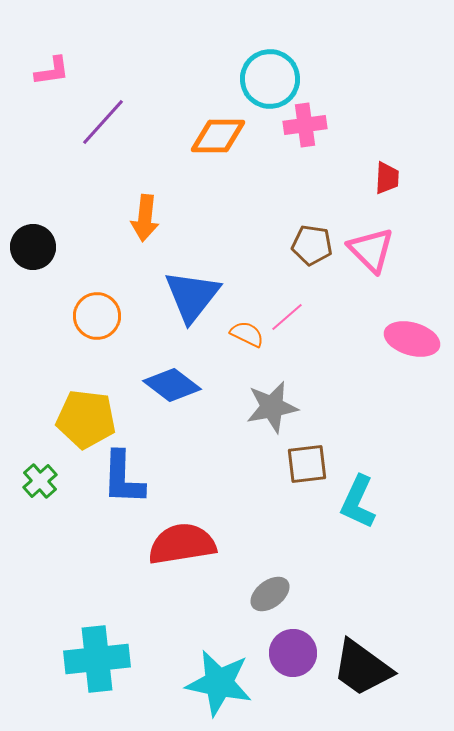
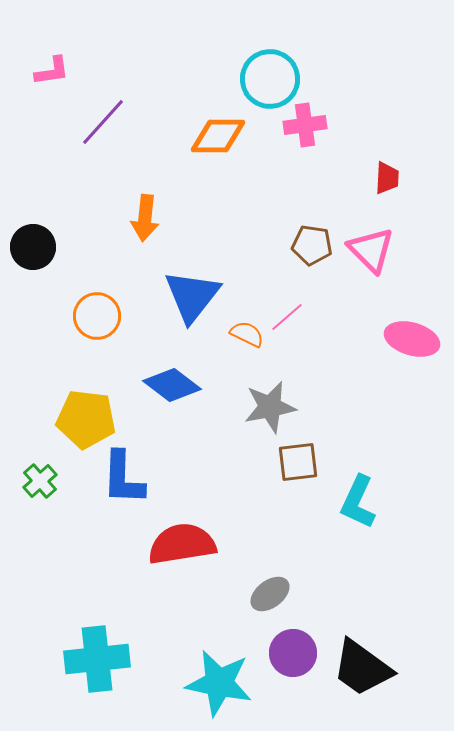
gray star: moved 2 px left
brown square: moved 9 px left, 2 px up
